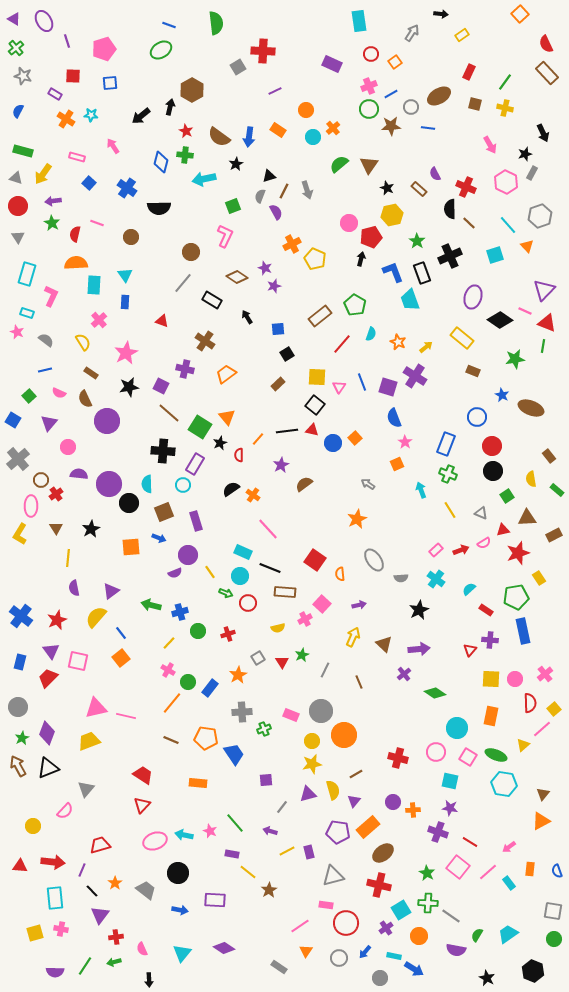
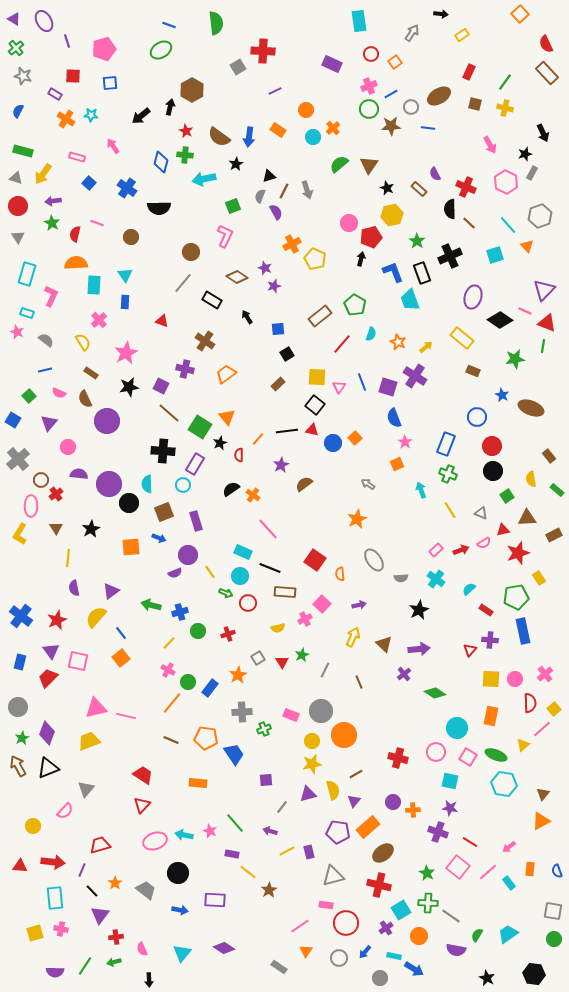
black hexagon at (533, 971): moved 1 px right, 3 px down; rotated 15 degrees counterclockwise
